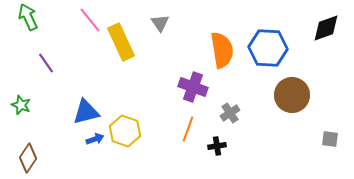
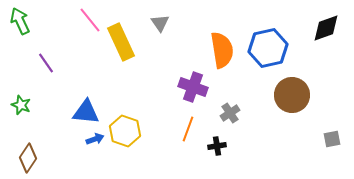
green arrow: moved 8 px left, 4 px down
blue hexagon: rotated 15 degrees counterclockwise
blue triangle: rotated 20 degrees clockwise
gray square: moved 2 px right; rotated 18 degrees counterclockwise
